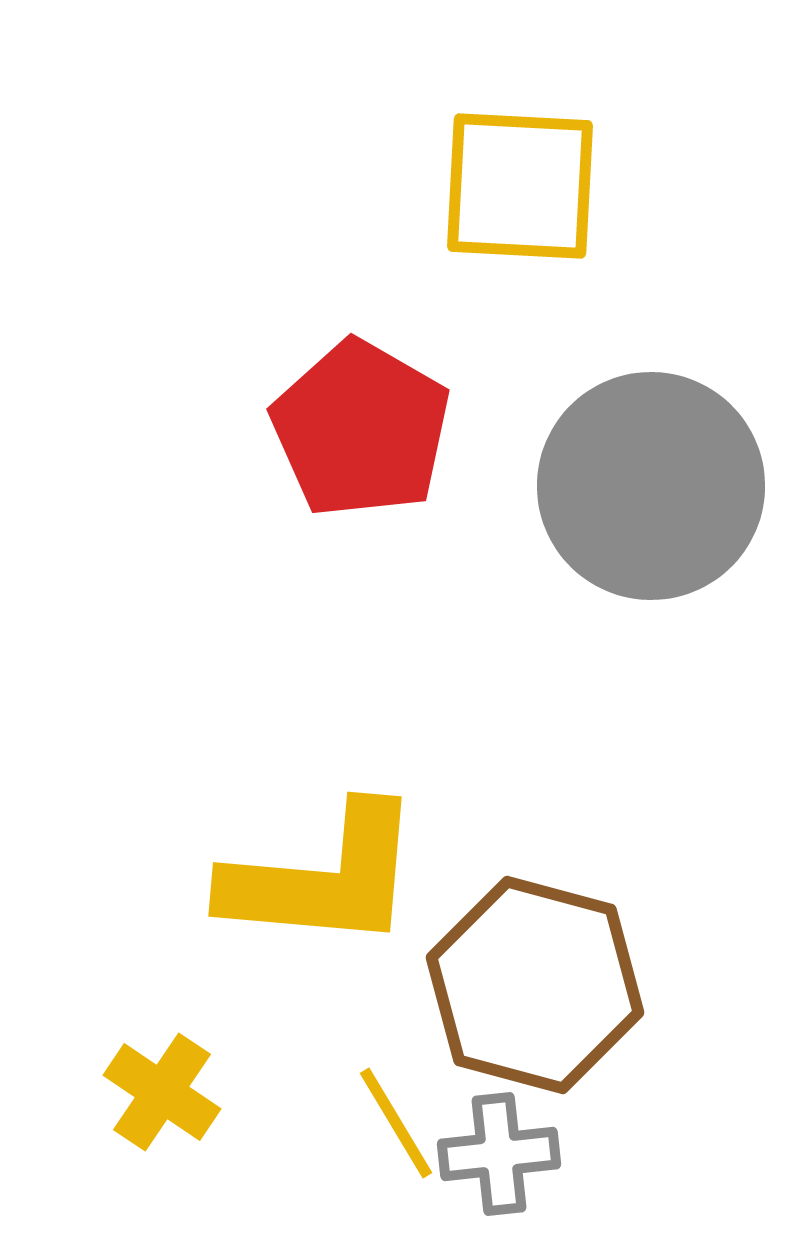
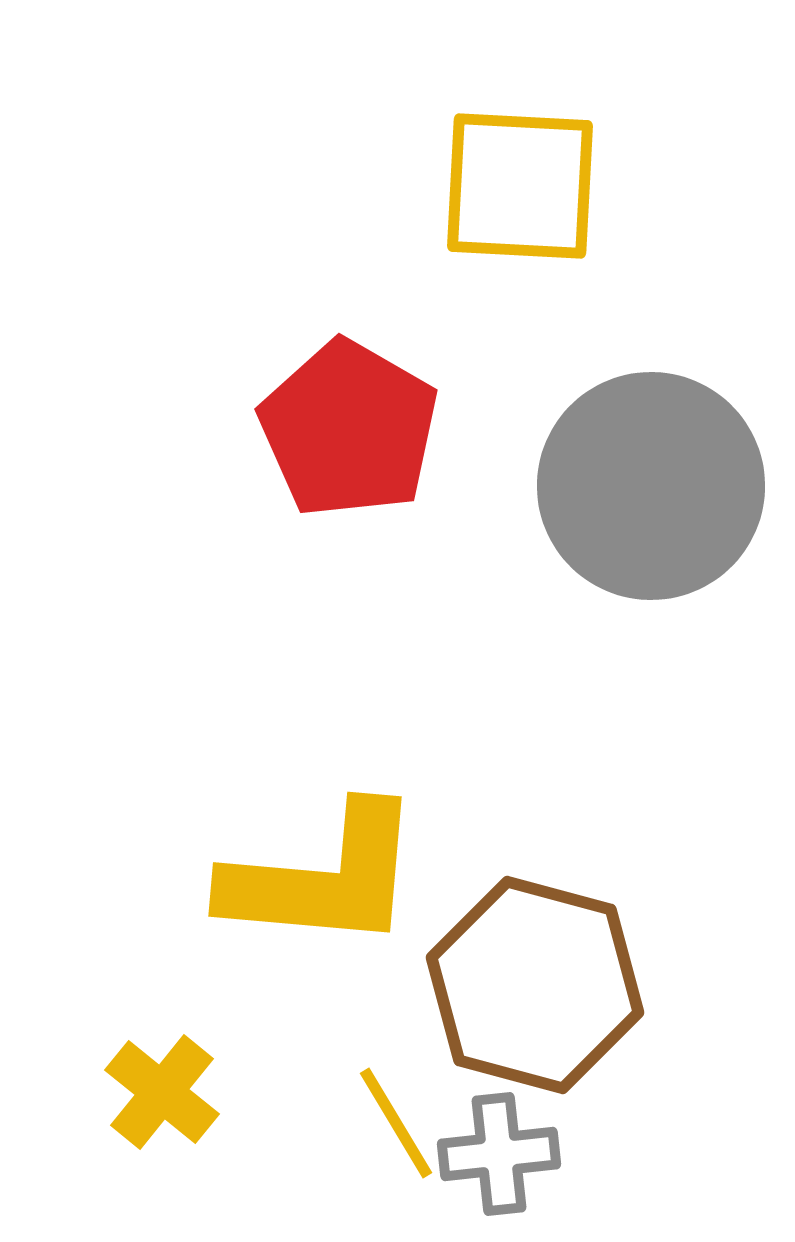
red pentagon: moved 12 px left
yellow cross: rotated 5 degrees clockwise
